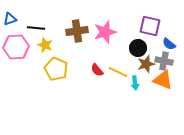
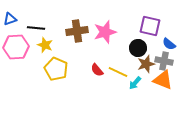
cyan arrow: rotated 48 degrees clockwise
